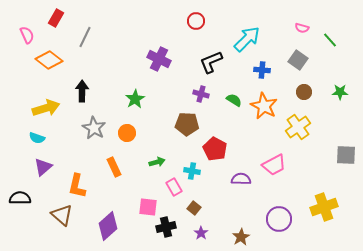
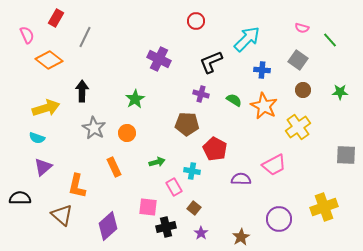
brown circle at (304, 92): moved 1 px left, 2 px up
